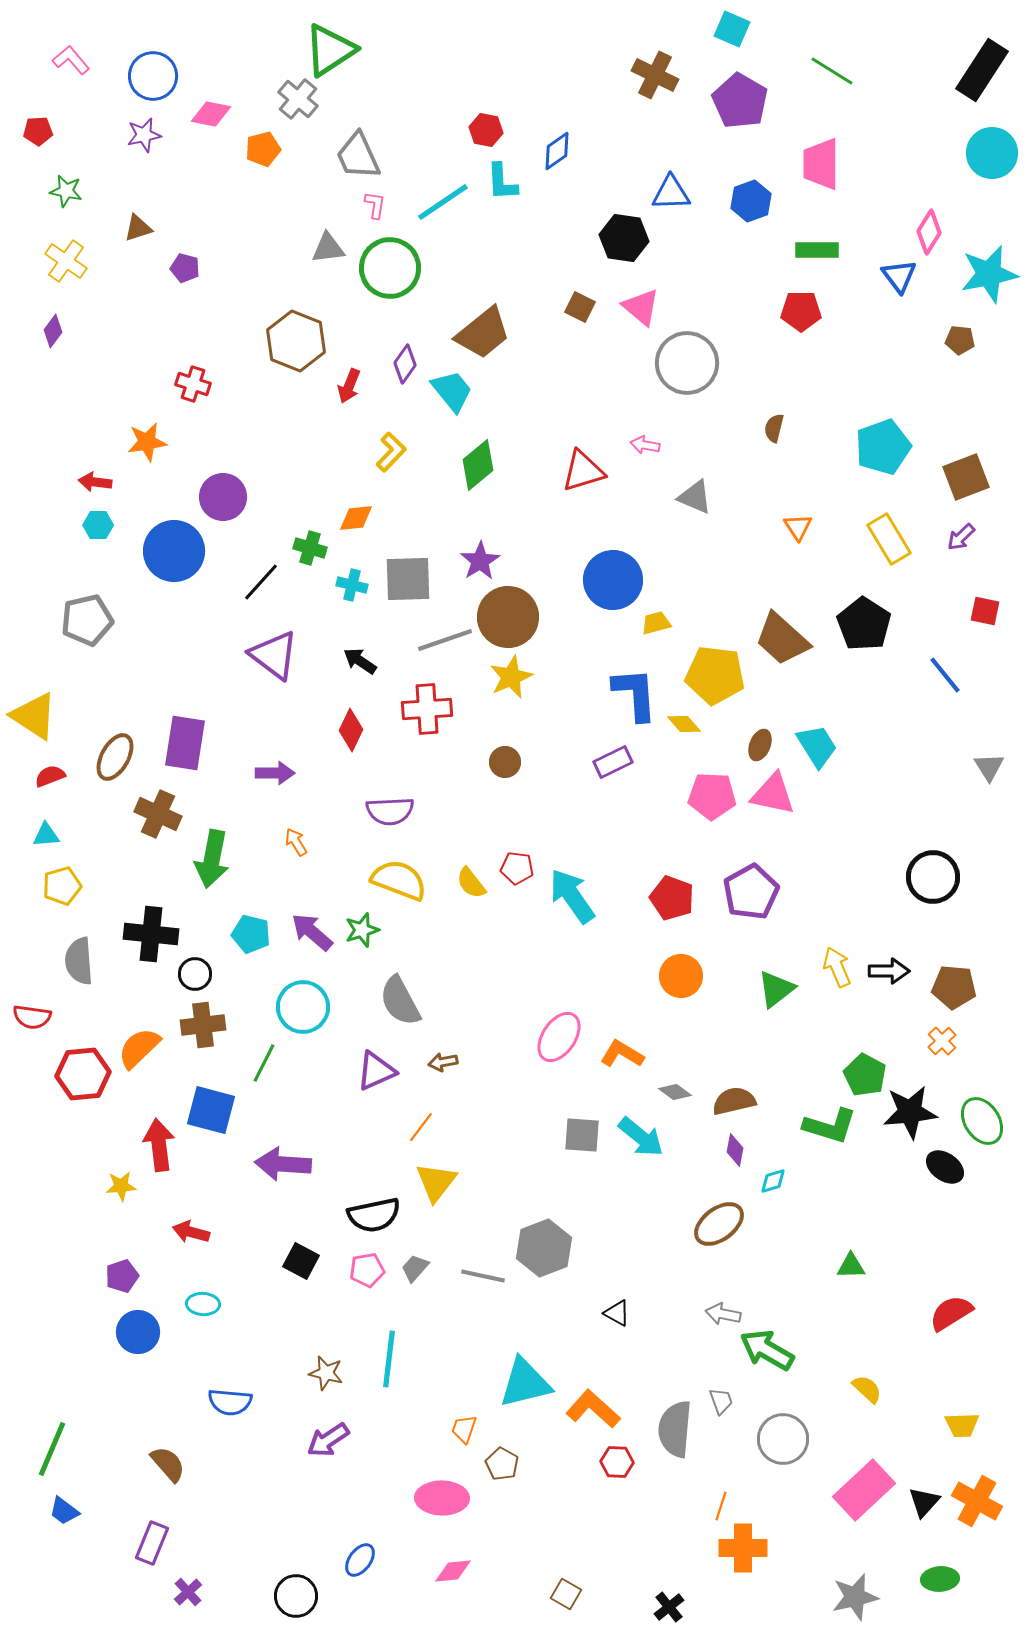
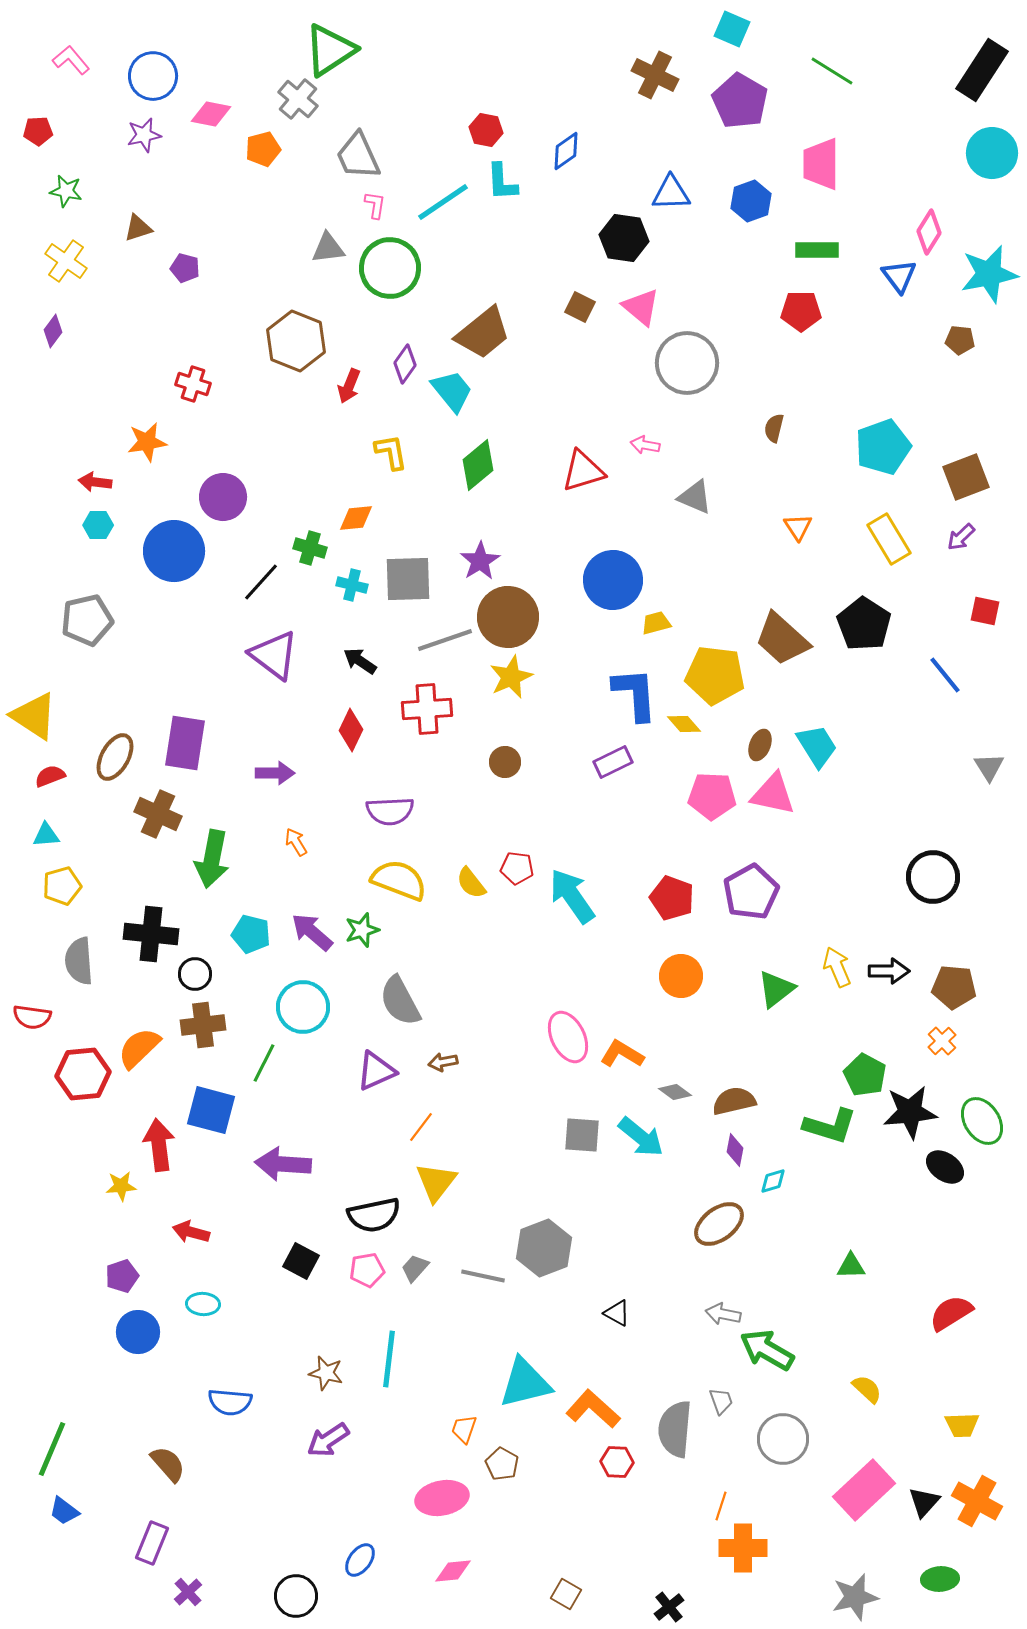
blue diamond at (557, 151): moved 9 px right
yellow L-shape at (391, 452): rotated 54 degrees counterclockwise
pink ellipse at (559, 1037): moved 9 px right; rotated 60 degrees counterclockwise
pink ellipse at (442, 1498): rotated 12 degrees counterclockwise
